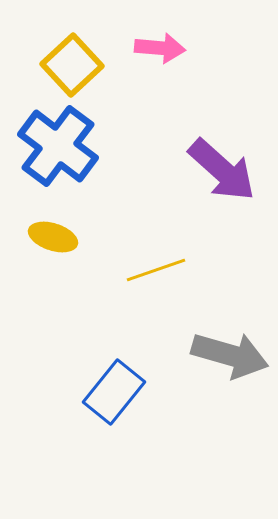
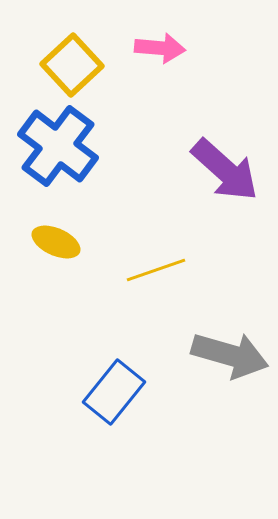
purple arrow: moved 3 px right
yellow ellipse: moved 3 px right, 5 px down; rotated 6 degrees clockwise
